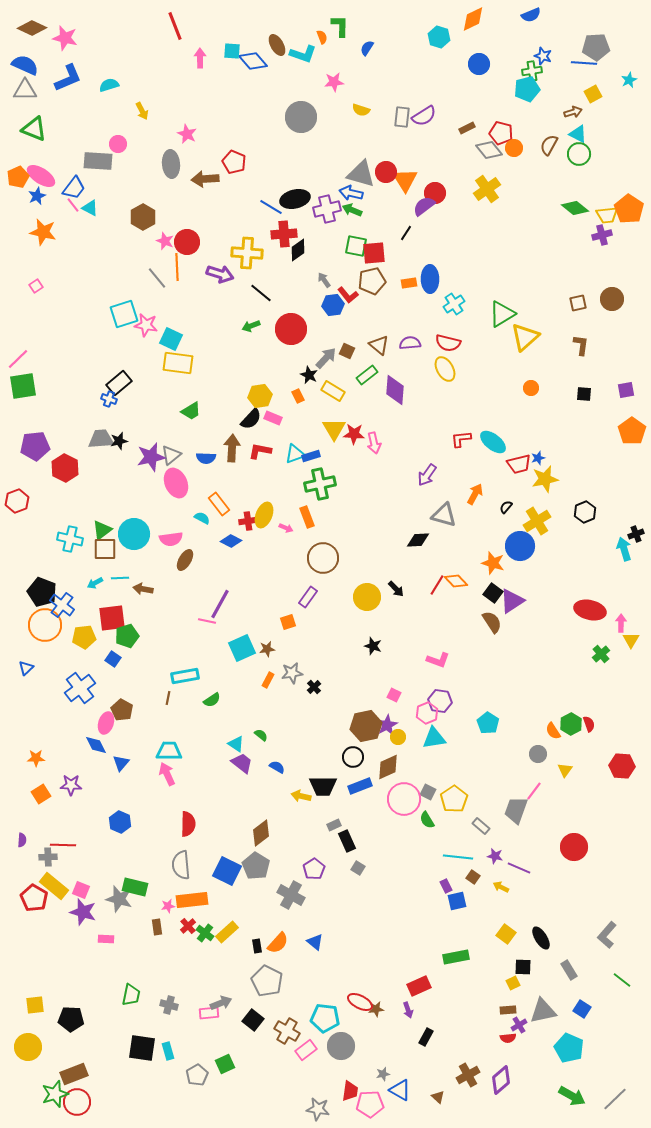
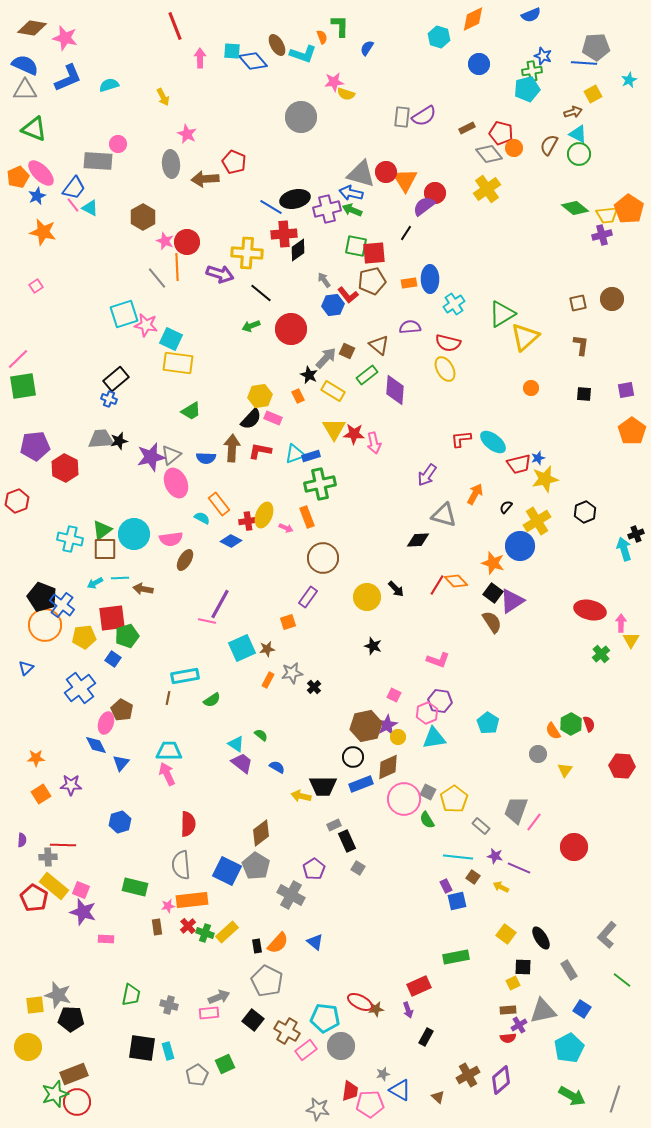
brown diamond at (32, 28): rotated 16 degrees counterclockwise
yellow semicircle at (361, 110): moved 15 px left, 16 px up
yellow arrow at (142, 111): moved 21 px right, 14 px up
gray diamond at (489, 150): moved 4 px down
pink ellipse at (41, 176): moved 3 px up; rotated 12 degrees clockwise
purple semicircle at (410, 343): moved 16 px up
black rectangle at (119, 383): moved 3 px left, 4 px up
black pentagon at (42, 592): moved 5 px down
blue rectangle at (360, 786): moved 1 px right, 2 px up
pink line at (534, 791): moved 31 px down
blue hexagon at (120, 822): rotated 20 degrees clockwise
gray star at (119, 899): moved 61 px left, 96 px down
green cross at (205, 933): rotated 18 degrees counterclockwise
gray arrow at (221, 1003): moved 2 px left, 6 px up
cyan pentagon at (569, 1048): rotated 20 degrees clockwise
gray line at (615, 1099): rotated 28 degrees counterclockwise
